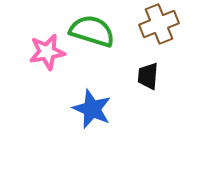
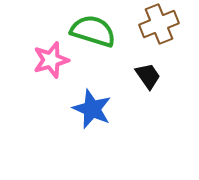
green semicircle: moved 1 px right
pink star: moved 4 px right, 8 px down; rotated 6 degrees counterclockwise
black trapezoid: rotated 140 degrees clockwise
